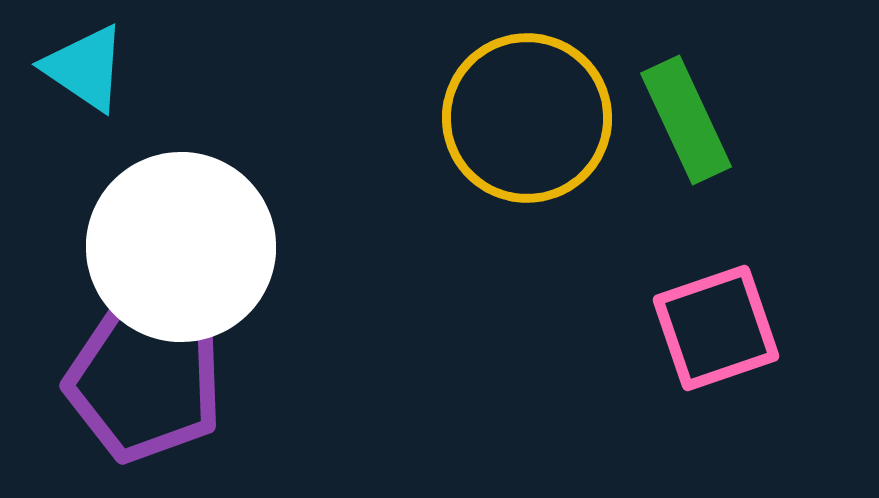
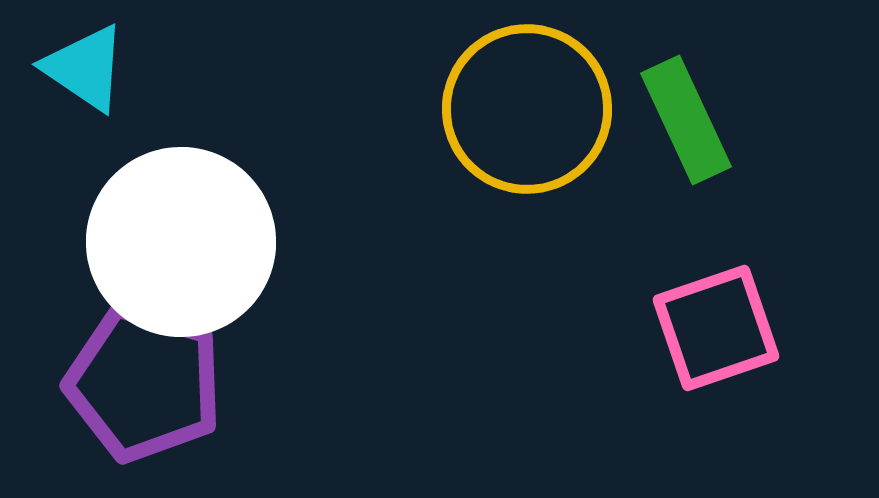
yellow circle: moved 9 px up
white circle: moved 5 px up
